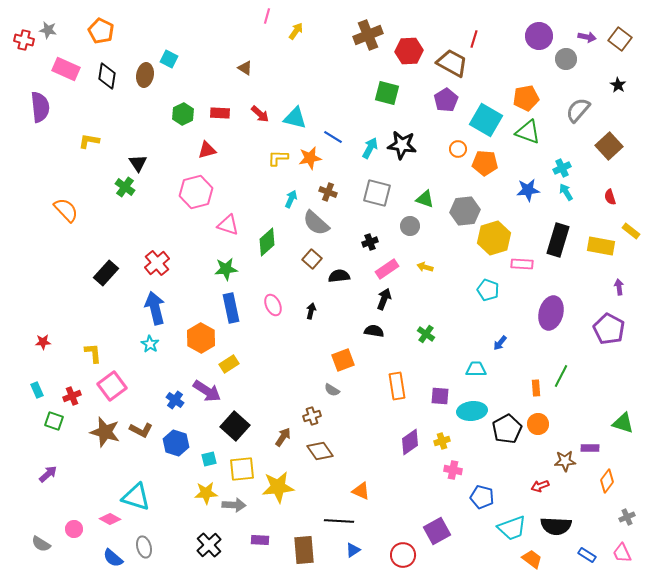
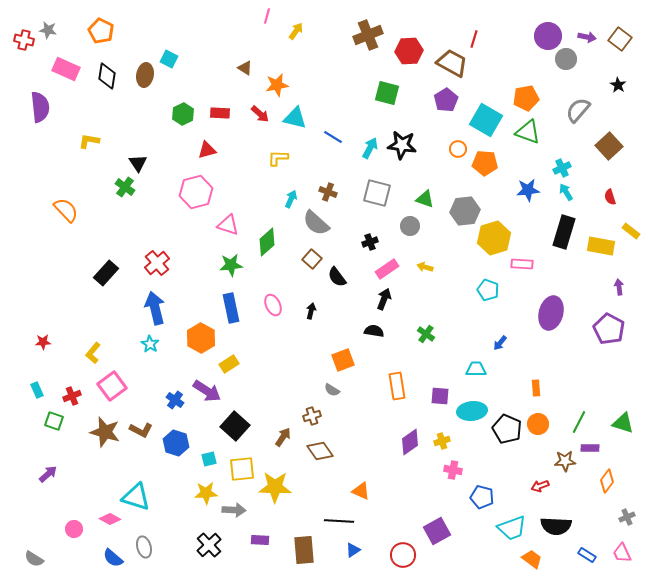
purple circle at (539, 36): moved 9 px right
orange star at (310, 158): moved 33 px left, 73 px up
black rectangle at (558, 240): moved 6 px right, 8 px up
green star at (226, 269): moved 5 px right, 4 px up
black semicircle at (339, 276): moved 2 px left, 1 px down; rotated 120 degrees counterclockwise
yellow L-shape at (93, 353): rotated 135 degrees counterclockwise
green line at (561, 376): moved 18 px right, 46 px down
black pentagon at (507, 429): rotated 20 degrees counterclockwise
yellow star at (278, 487): moved 3 px left; rotated 8 degrees clockwise
gray arrow at (234, 505): moved 5 px down
gray semicircle at (41, 544): moved 7 px left, 15 px down
